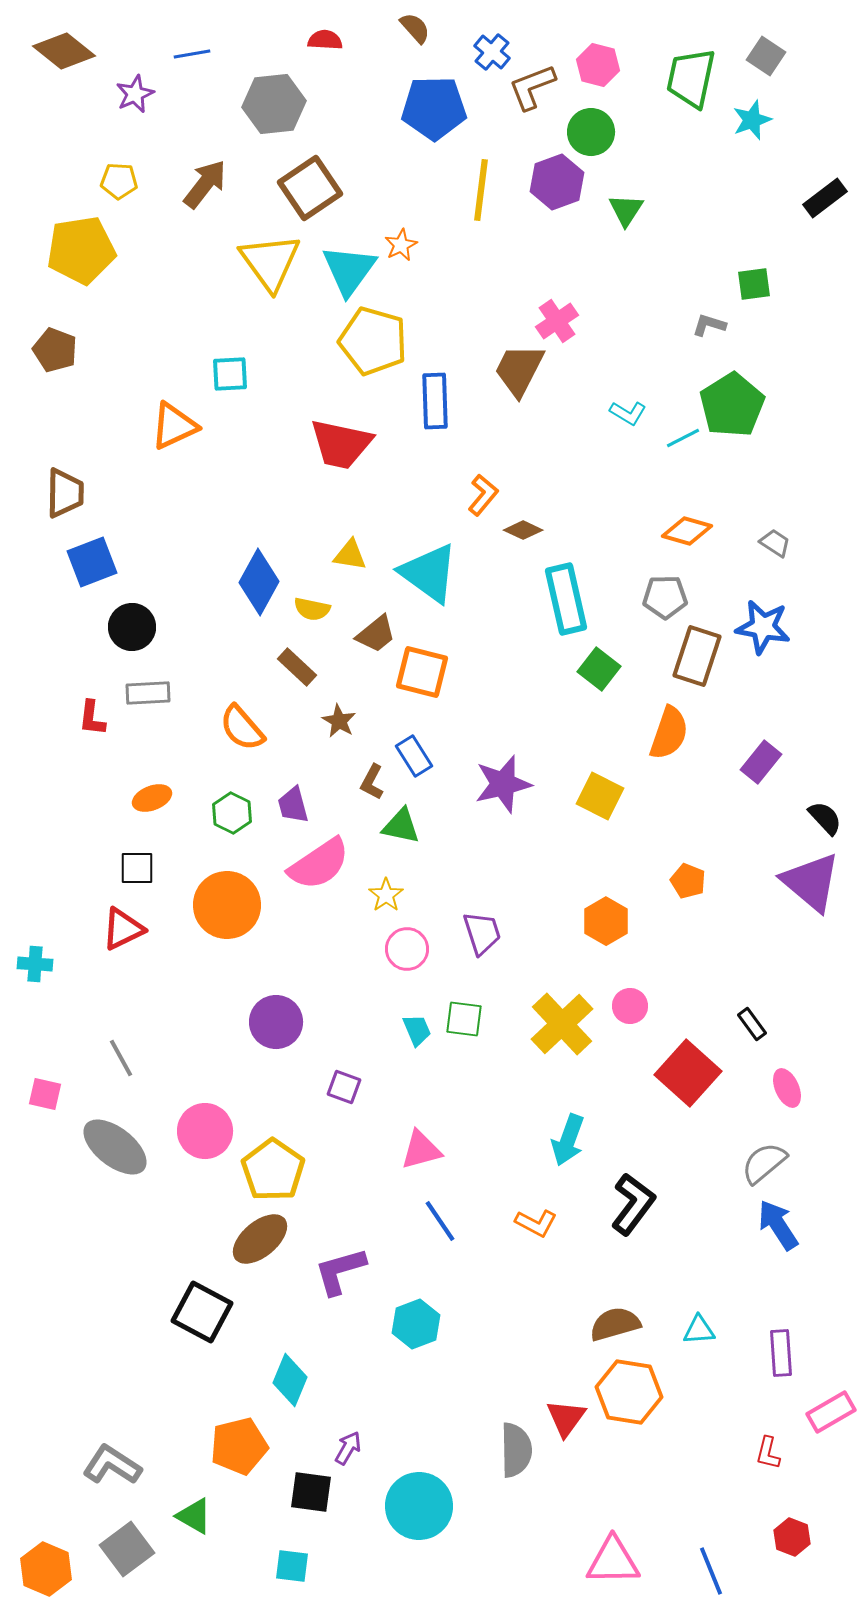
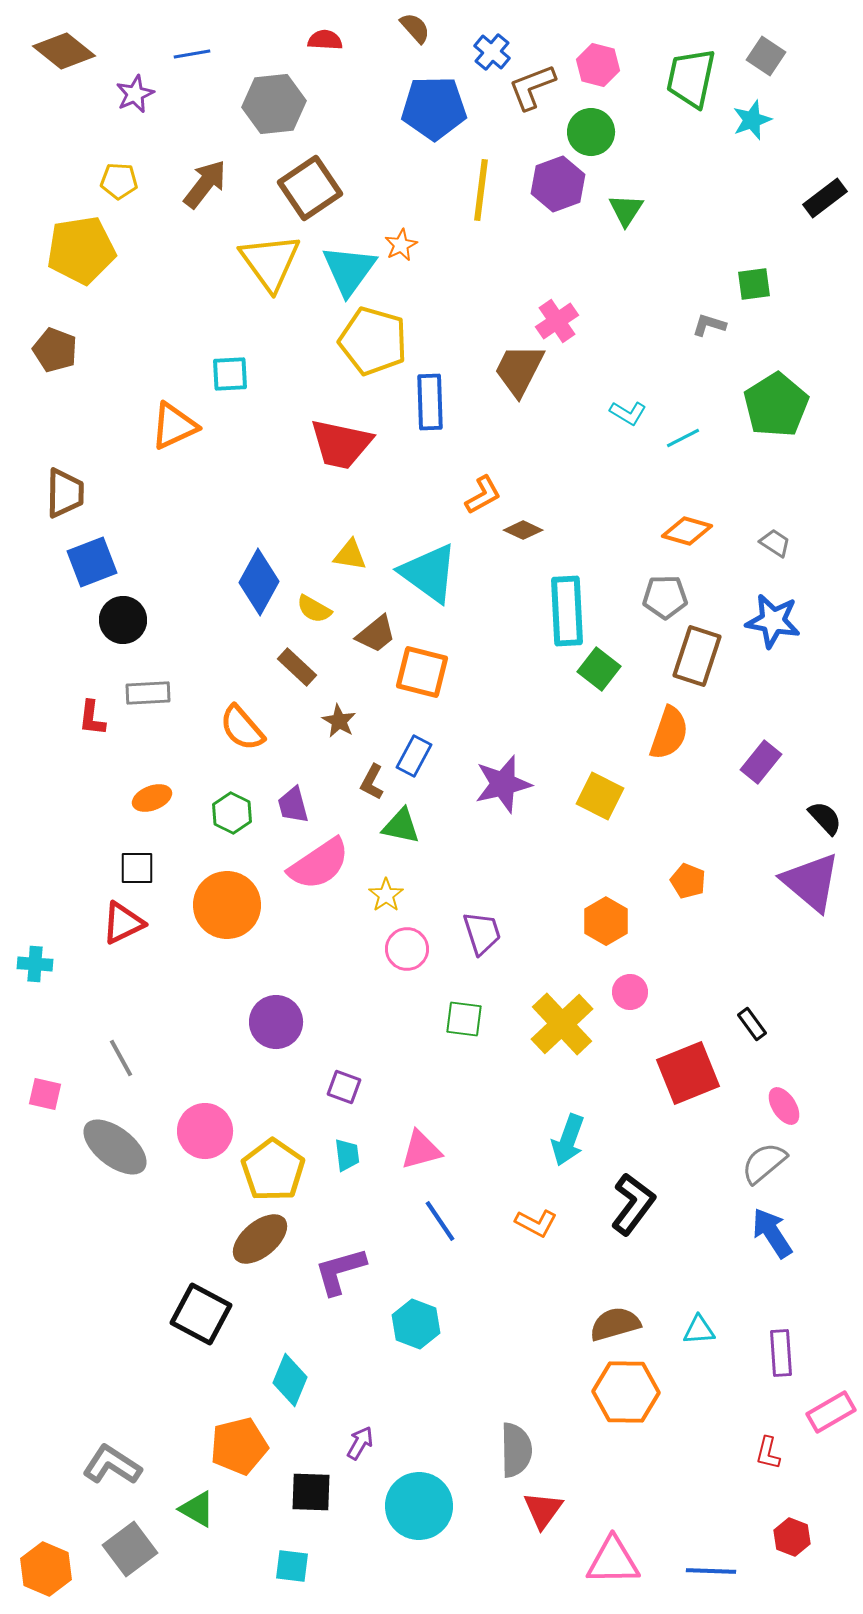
purple hexagon at (557, 182): moved 1 px right, 2 px down
blue rectangle at (435, 401): moved 5 px left, 1 px down
green pentagon at (732, 405): moved 44 px right
orange L-shape at (483, 495): rotated 21 degrees clockwise
cyan rectangle at (566, 599): moved 1 px right, 12 px down; rotated 10 degrees clockwise
yellow semicircle at (312, 609): moved 2 px right; rotated 18 degrees clockwise
black circle at (132, 627): moved 9 px left, 7 px up
blue star at (763, 627): moved 10 px right, 6 px up
blue rectangle at (414, 756): rotated 60 degrees clockwise
red triangle at (123, 929): moved 6 px up
pink circle at (630, 1006): moved 14 px up
cyan trapezoid at (417, 1030): moved 70 px left, 125 px down; rotated 16 degrees clockwise
red square at (688, 1073): rotated 26 degrees clockwise
pink ellipse at (787, 1088): moved 3 px left, 18 px down; rotated 9 degrees counterclockwise
blue arrow at (778, 1225): moved 6 px left, 8 px down
black square at (202, 1312): moved 1 px left, 2 px down
cyan hexagon at (416, 1324): rotated 18 degrees counterclockwise
orange hexagon at (629, 1392): moved 3 px left; rotated 8 degrees counterclockwise
red triangle at (566, 1418): moved 23 px left, 92 px down
purple arrow at (348, 1448): moved 12 px right, 5 px up
black square at (311, 1492): rotated 6 degrees counterclockwise
green triangle at (194, 1516): moved 3 px right, 7 px up
gray square at (127, 1549): moved 3 px right
blue line at (711, 1571): rotated 66 degrees counterclockwise
